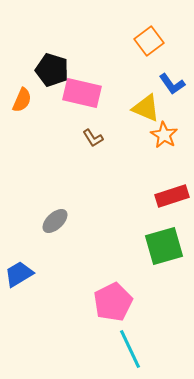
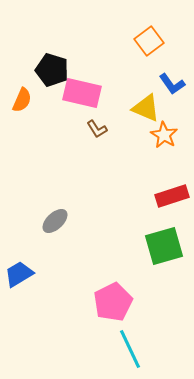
brown L-shape: moved 4 px right, 9 px up
